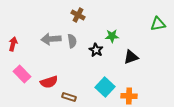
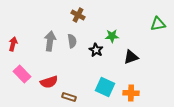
gray arrow: moved 1 px left, 2 px down; rotated 102 degrees clockwise
cyan square: rotated 18 degrees counterclockwise
orange cross: moved 2 px right, 3 px up
